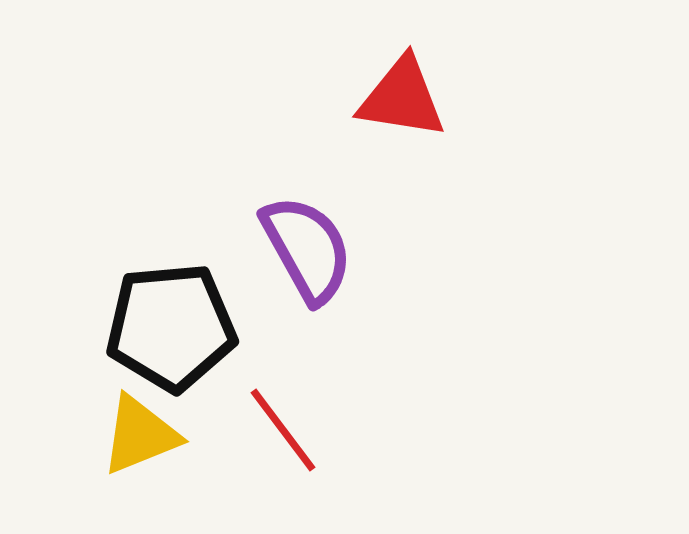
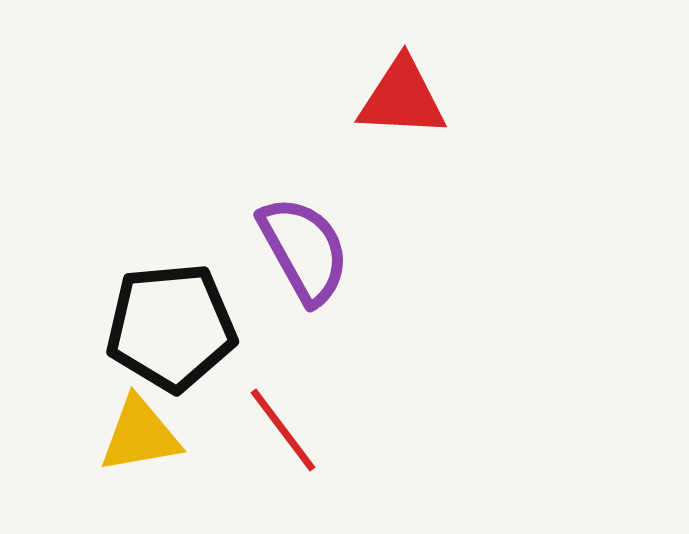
red triangle: rotated 6 degrees counterclockwise
purple semicircle: moved 3 px left, 1 px down
yellow triangle: rotated 12 degrees clockwise
